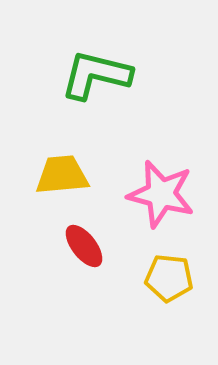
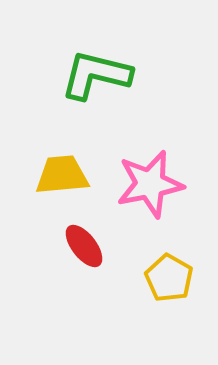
pink star: moved 11 px left, 10 px up; rotated 26 degrees counterclockwise
yellow pentagon: rotated 24 degrees clockwise
